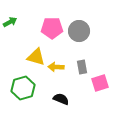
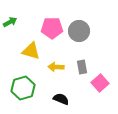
yellow triangle: moved 5 px left, 6 px up
pink square: rotated 24 degrees counterclockwise
